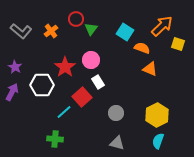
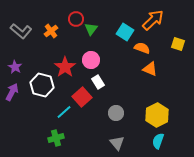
orange arrow: moved 9 px left, 6 px up
white hexagon: rotated 15 degrees clockwise
green cross: moved 1 px right, 1 px up; rotated 21 degrees counterclockwise
gray triangle: rotated 35 degrees clockwise
